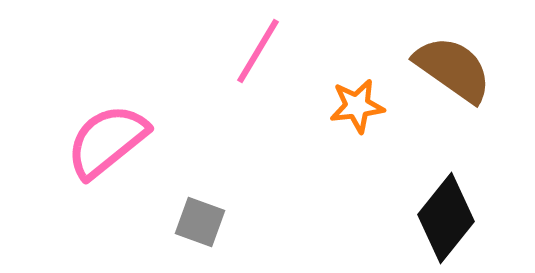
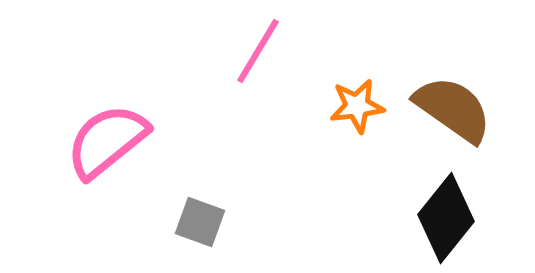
brown semicircle: moved 40 px down
